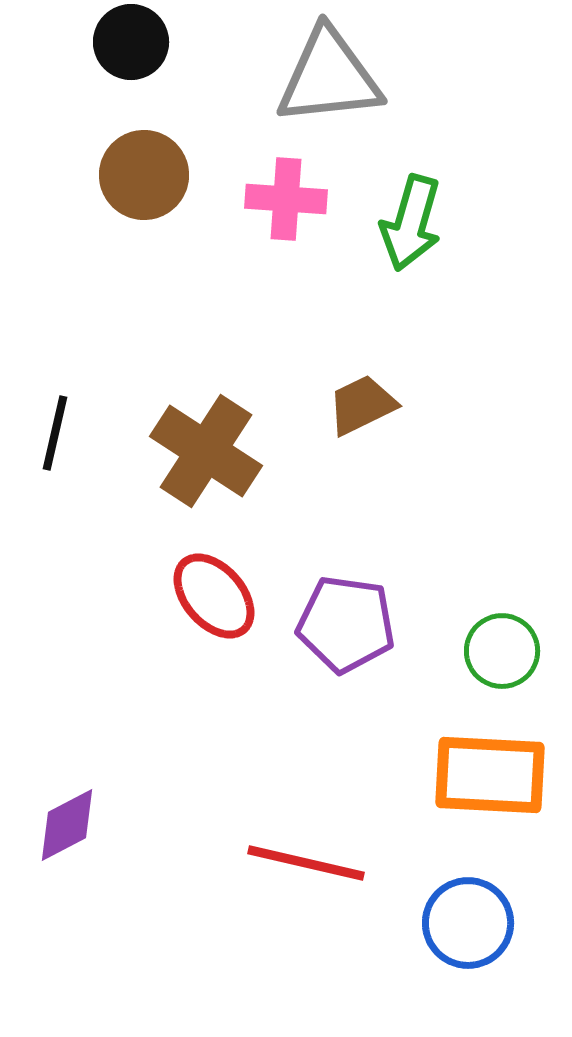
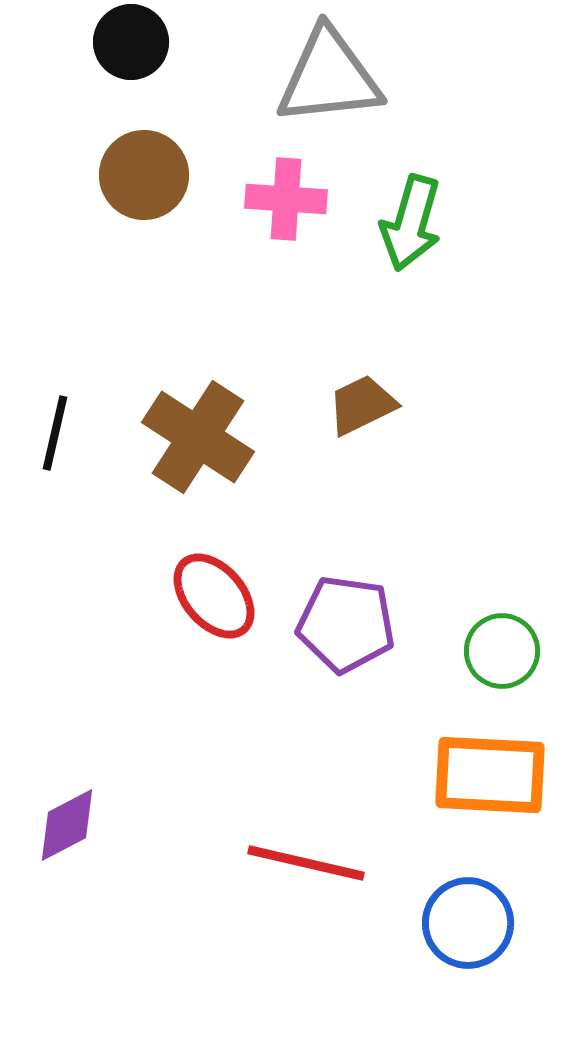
brown cross: moved 8 px left, 14 px up
